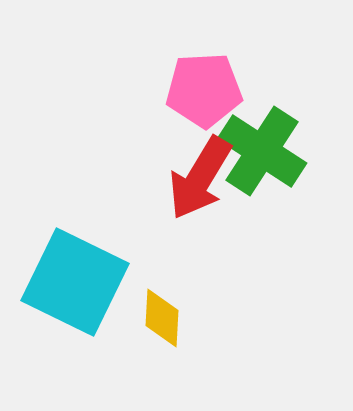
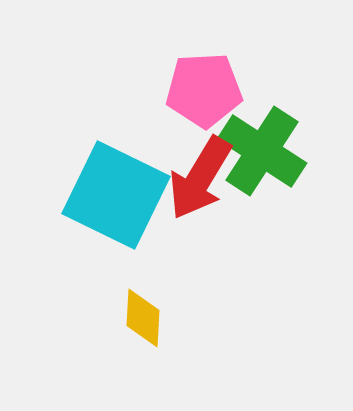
cyan square: moved 41 px right, 87 px up
yellow diamond: moved 19 px left
